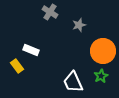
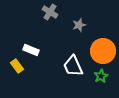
white trapezoid: moved 16 px up
